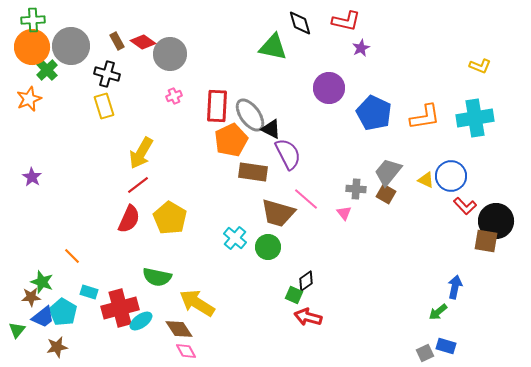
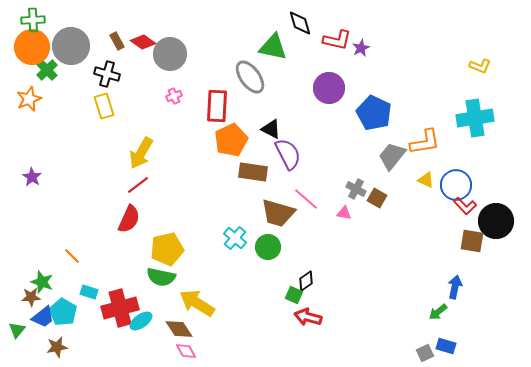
red L-shape at (346, 21): moved 9 px left, 19 px down
gray ellipse at (250, 115): moved 38 px up
orange L-shape at (425, 117): moved 25 px down
gray trapezoid at (388, 172): moved 4 px right, 16 px up
blue circle at (451, 176): moved 5 px right, 9 px down
gray cross at (356, 189): rotated 24 degrees clockwise
brown square at (386, 194): moved 9 px left, 4 px down
pink triangle at (344, 213): rotated 42 degrees counterclockwise
yellow pentagon at (170, 218): moved 3 px left, 31 px down; rotated 28 degrees clockwise
brown square at (486, 241): moved 14 px left
green semicircle at (157, 277): moved 4 px right
